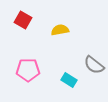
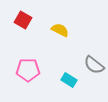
yellow semicircle: rotated 36 degrees clockwise
